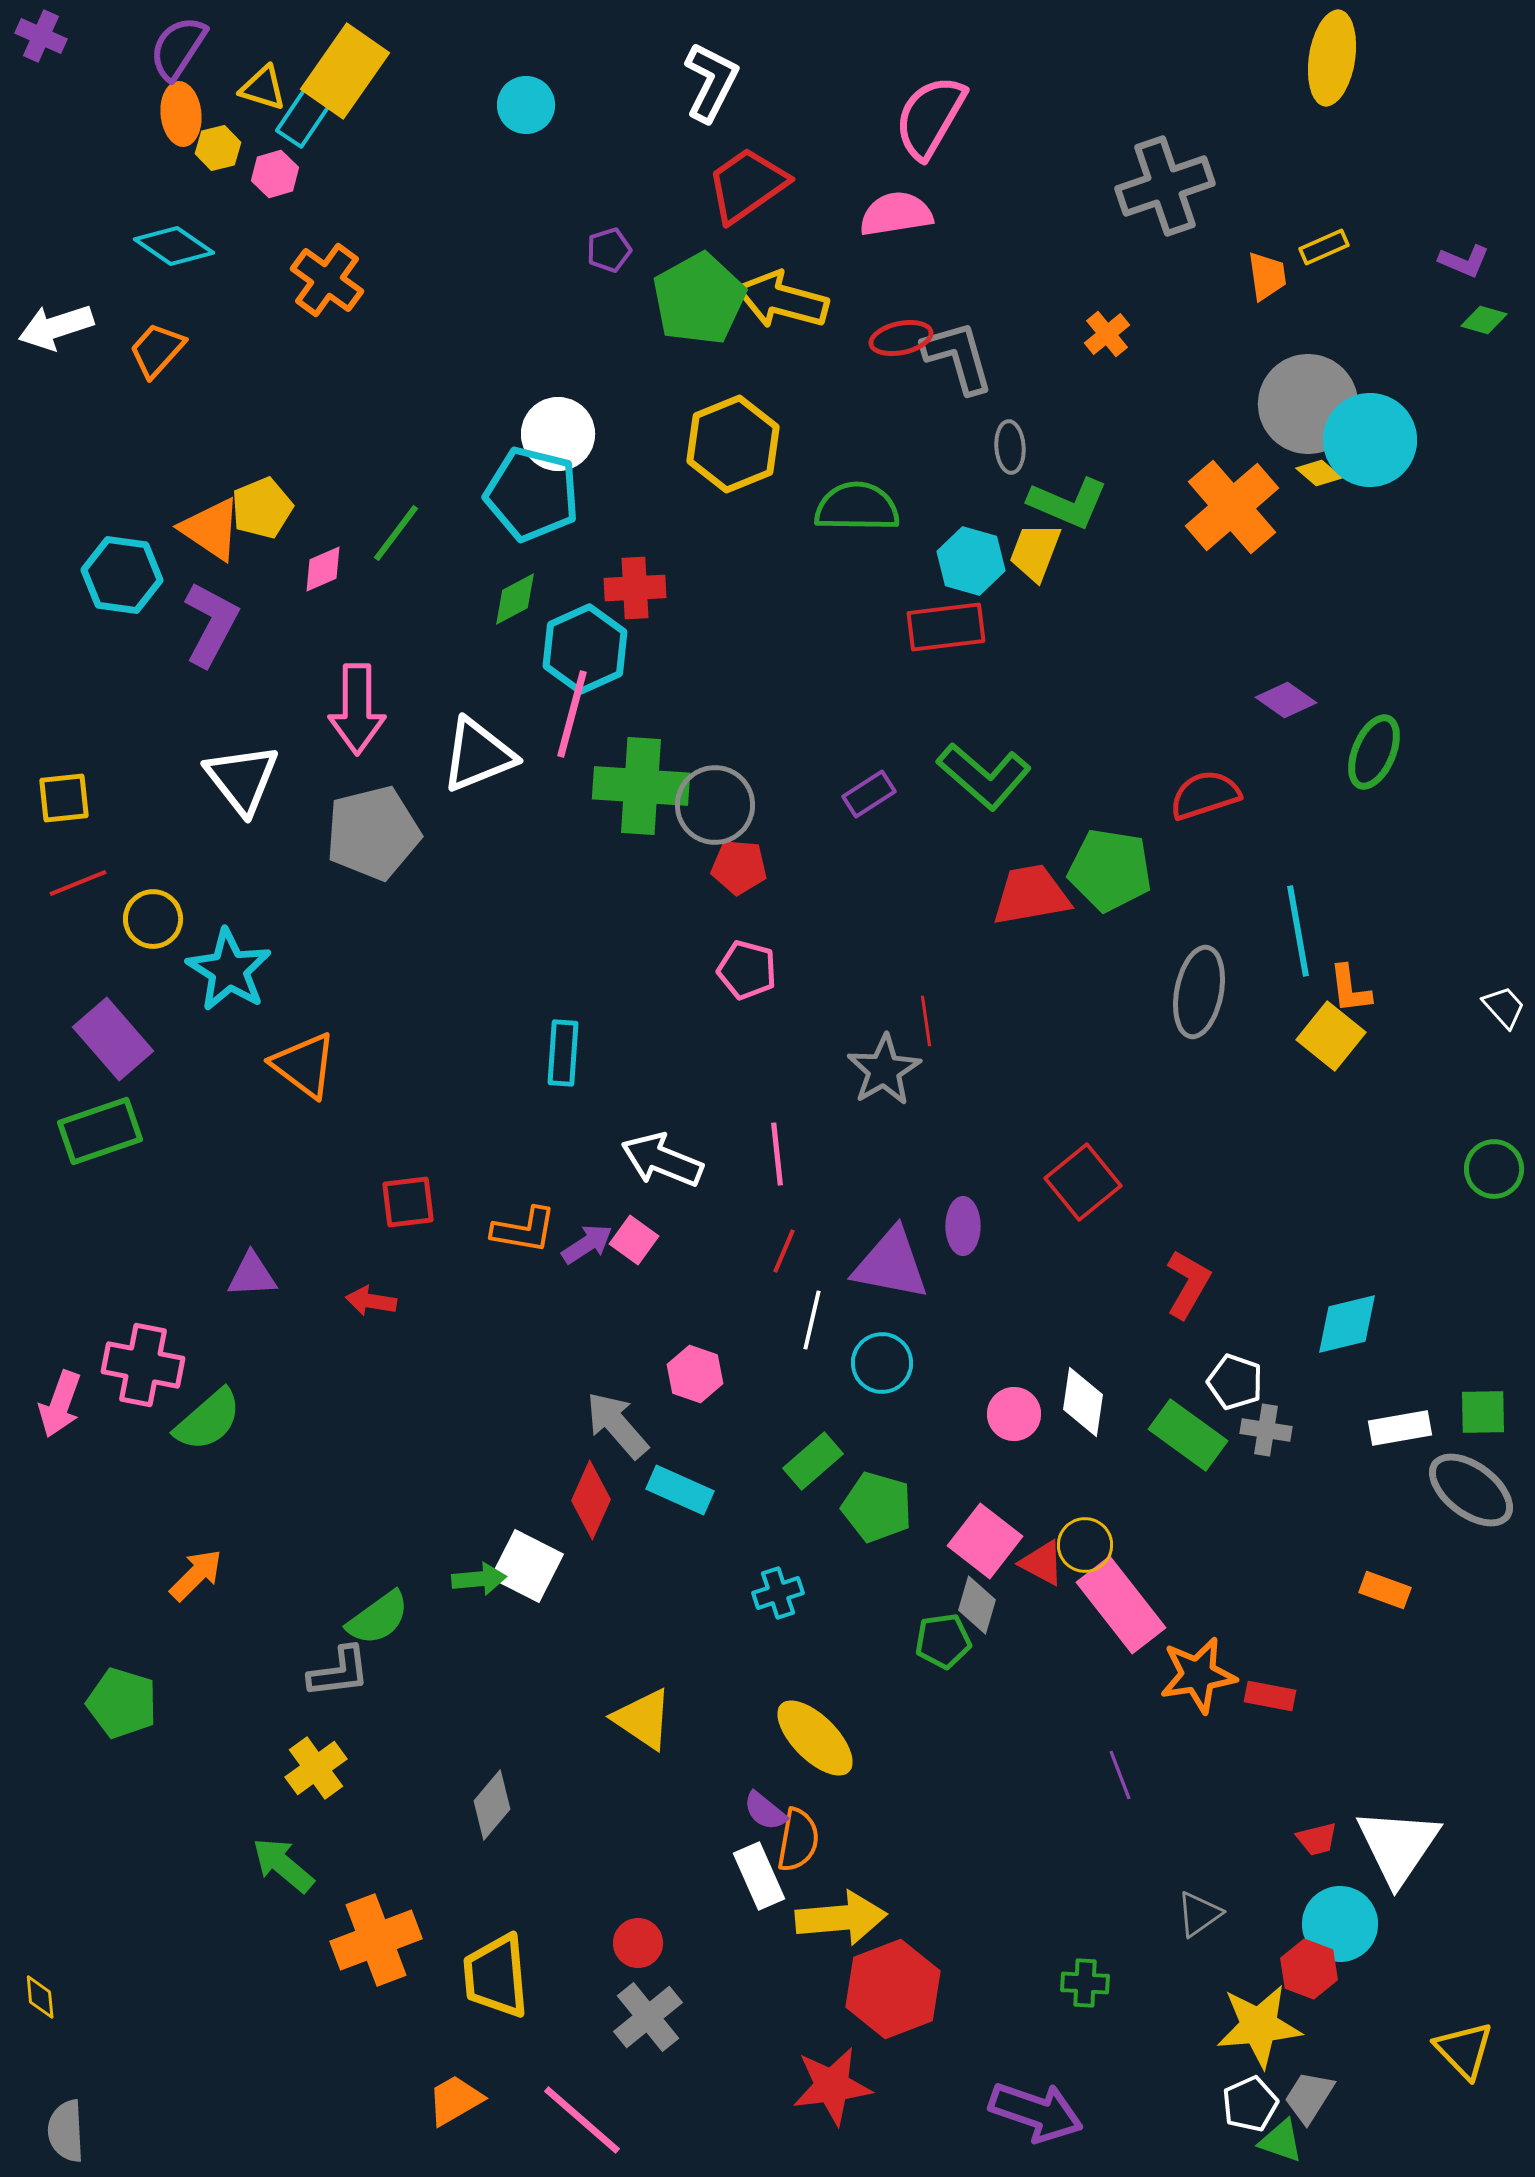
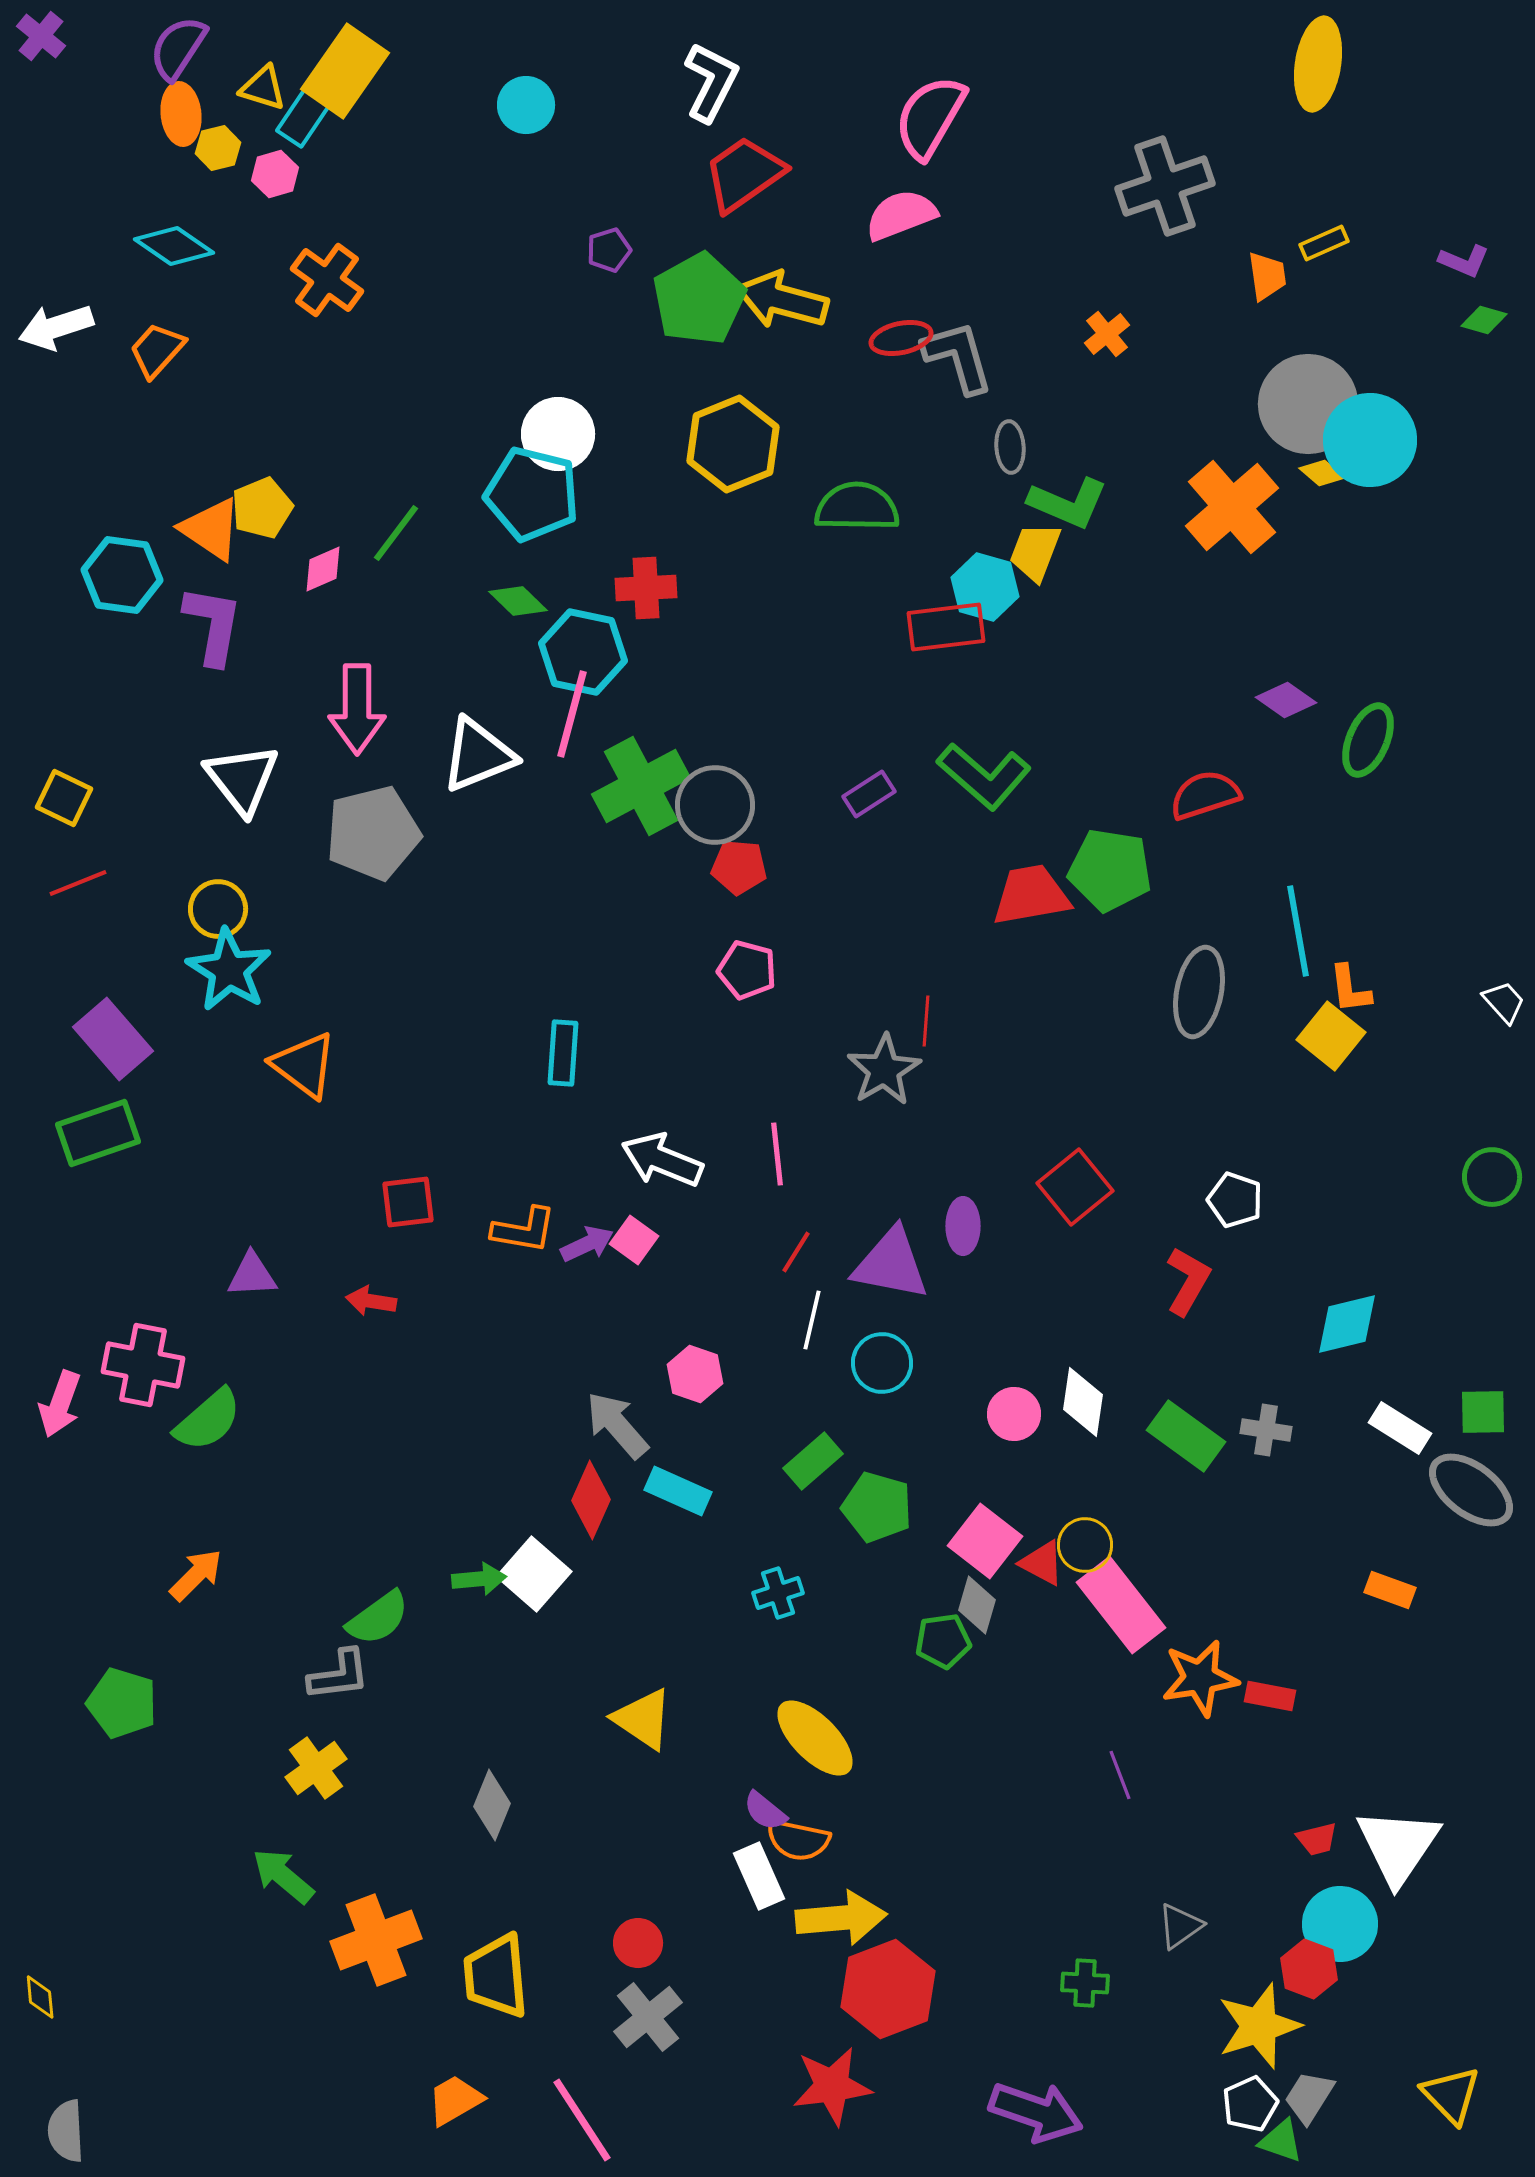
purple cross at (41, 36): rotated 15 degrees clockwise
yellow ellipse at (1332, 58): moved 14 px left, 6 px down
red trapezoid at (747, 185): moved 3 px left, 11 px up
pink semicircle at (896, 214): moved 5 px right, 1 px down; rotated 12 degrees counterclockwise
yellow rectangle at (1324, 247): moved 4 px up
yellow diamond at (1319, 473): moved 3 px right
cyan hexagon at (971, 561): moved 14 px right, 26 px down
red cross at (635, 588): moved 11 px right
green diamond at (515, 599): moved 3 px right, 2 px down; rotated 72 degrees clockwise
purple L-shape at (211, 624): moved 2 px right, 1 px down; rotated 18 degrees counterclockwise
cyan hexagon at (585, 649): moved 2 px left, 3 px down; rotated 24 degrees counterclockwise
green ellipse at (1374, 752): moved 6 px left, 12 px up
green cross at (641, 786): rotated 32 degrees counterclockwise
yellow square at (64, 798): rotated 32 degrees clockwise
yellow circle at (153, 919): moved 65 px right, 10 px up
white trapezoid at (1504, 1007): moved 5 px up
red line at (926, 1021): rotated 12 degrees clockwise
green rectangle at (100, 1131): moved 2 px left, 2 px down
green circle at (1494, 1169): moved 2 px left, 8 px down
red square at (1083, 1182): moved 8 px left, 5 px down
purple arrow at (587, 1244): rotated 8 degrees clockwise
red line at (784, 1251): moved 12 px right, 1 px down; rotated 9 degrees clockwise
red L-shape at (1188, 1284): moved 3 px up
white pentagon at (1235, 1382): moved 182 px up
white rectangle at (1400, 1428): rotated 42 degrees clockwise
green rectangle at (1188, 1435): moved 2 px left, 1 px down
cyan rectangle at (680, 1490): moved 2 px left, 1 px down
white square at (527, 1566): moved 7 px right, 8 px down; rotated 14 degrees clockwise
orange rectangle at (1385, 1590): moved 5 px right
gray L-shape at (339, 1672): moved 3 px down
orange star at (1198, 1675): moved 2 px right, 3 px down
gray diamond at (492, 1805): rotated 18 degrees counterclockwise
orange semicircle at (798, 1840): rotated 92 degrees clockwise
green arrow at (283, 1865): moved 11 px down
gray triangle at (1199, 1914): moved 19 px left, 12 px down
red hexagon at (893, 1989): moved 5 px left
yellow star at (1259, 2026): rotated 12 degrees counterclockwise
yellow triangle at (1464, 2050): moved 13 px left, 45 px down
pink line at (582, 2120): rotated 16 degrees clockwise
